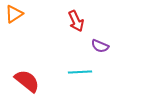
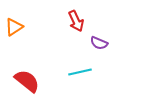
orange triangle: moved 13 px down
purple semicircle: moved 1 px left, 3 px up
cyan line: rotated 10 degrees counterclockwise
